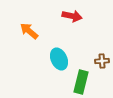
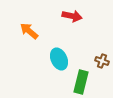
brown cross: rotated 24 degrees clockwise
